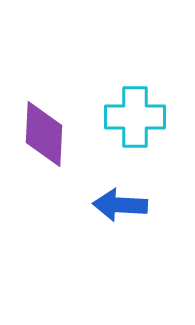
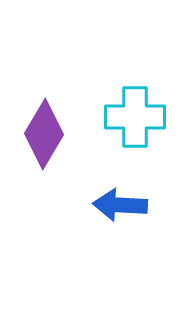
purple diamond: rotated 28 degrees clockwise
